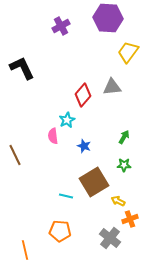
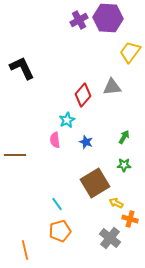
purple cross: moved 18 px right, 6 px up
yellow trapezoid: moved 2 px right
pink semicircle: moved 2 px right, 4 px down
blue star: moved 2 px right, 4 px up
brown line: rotated 65 degrees counterclockwise
brown square: moved 1 px right, 1 px down
cyan line: moved 9 px left, 8 px down; rotated 40 degrees clockwise
yellow arrow: moved 2 px left, 2 px down
orange cross: rotated 35 degrees clockwise
orange pentagon: rotated 20 degrees counterclockwise
